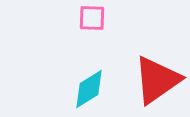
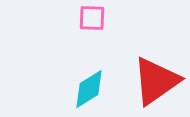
red triangle: moved 1 px left, 1 px down
